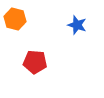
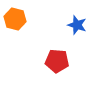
red pentagon: moved 22 px right, 1 px up
